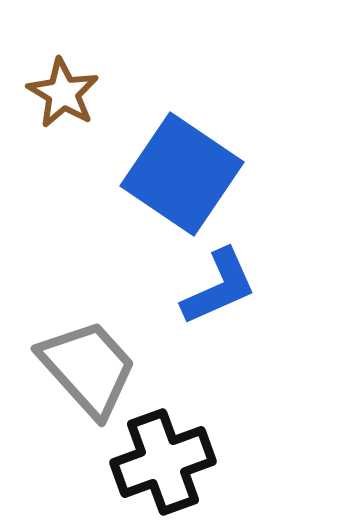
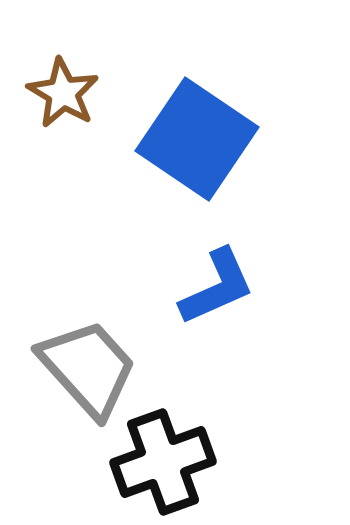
blue square: moved 15 px right, 35 px up
blue L-shape: moved 2 px left
